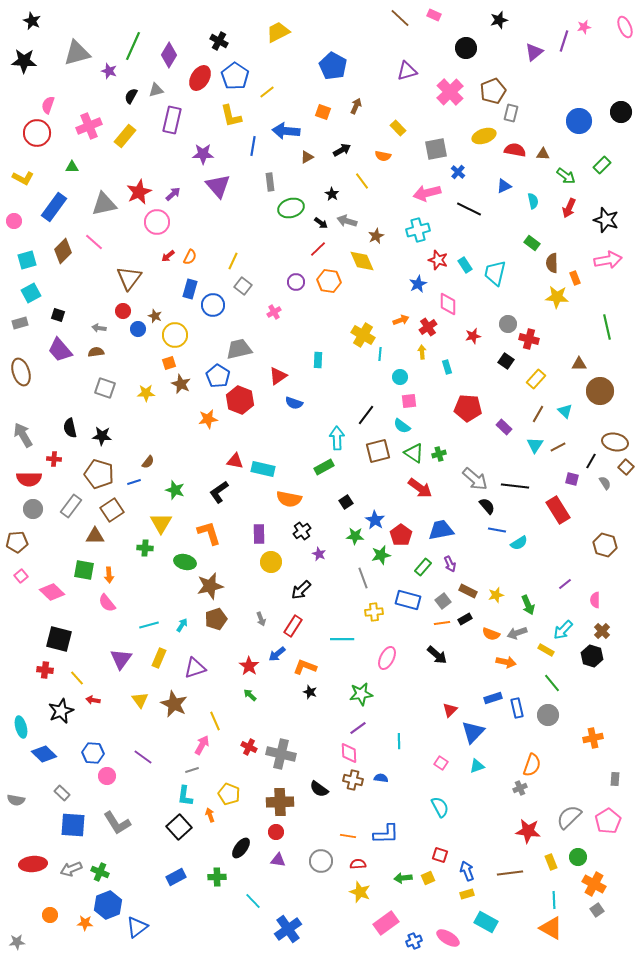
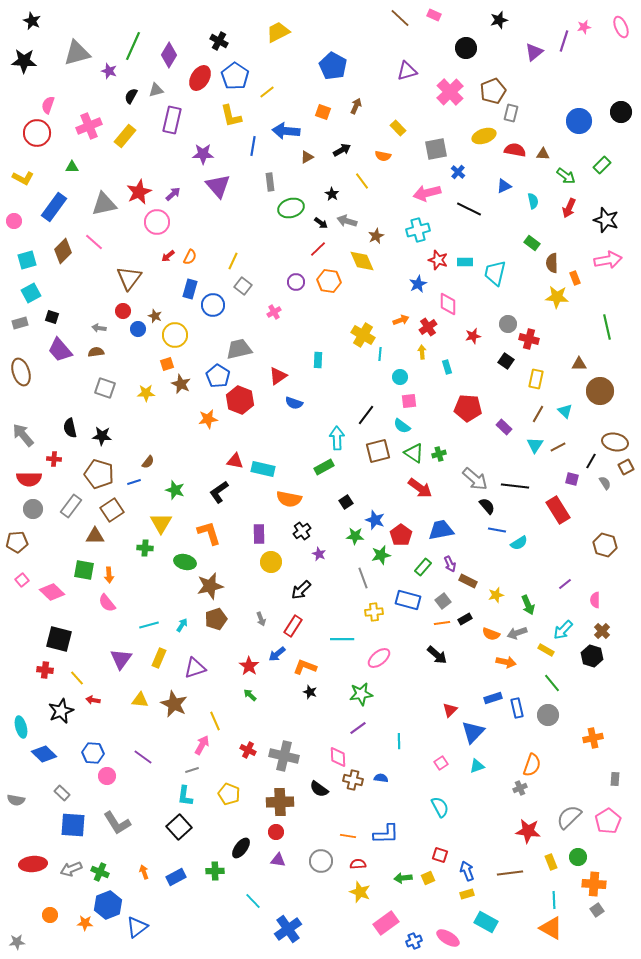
pink ellipse at (625, 27): moved 4 px left
cyan rectangle at (465, 265): moved 3 px up; rotated 56 degrees counterclockwise
black square at (58, 315): moved 6 px left, 2 px down
orange square at (169, 363): moved 2 px left, 1 px down
yellow rectangle at (536, 379): rotated 30 degrees counterclockwise
gray arrow at (23, 435): rotated 10 degrees counterclockwise
brown square at (626, 467): rotated 21 degrees clockwise
blue star at (375, 520): rotated 12 degrees counterclockwise
pink square at (21, 576): moved 1 px right, 4 px down
brown rectangle at (468, 591): moved 10 px up
pink ellipse at (387, 658): moved 8 px left; rotated 25 degrees clockwise
yellow triangle at (140, 700): rotated 48 degrees counterclockwise
red cross at (249, 747): moved 1 px left, 3 px down
pink diamond at (349, 753): moved 11 px left, 4 px down
gray cross at (281, 754): moved 3 px right, 2 px down
pink square at (441, 763): rotated 24 degrees clockwise
orange arrow at (210, 815): moved 66 px left, 57 px down
green cross at (217, 877): moved 2 px left, 6 px up
orange cross at (594, 884): rotated 25 degrees counterclockwise
